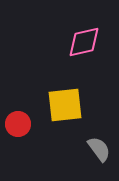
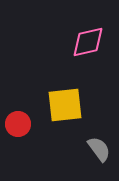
pink diamond: moved 4 px right
